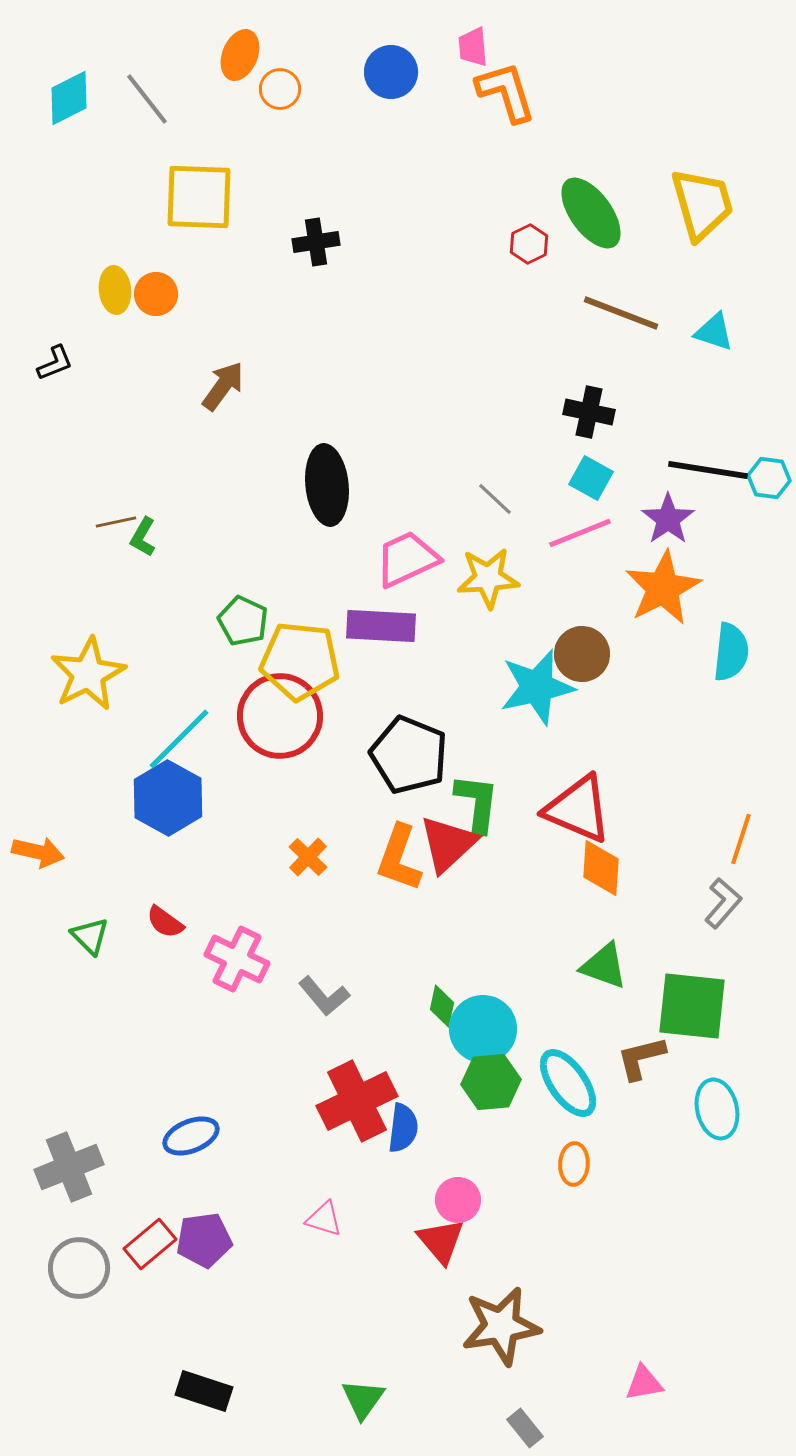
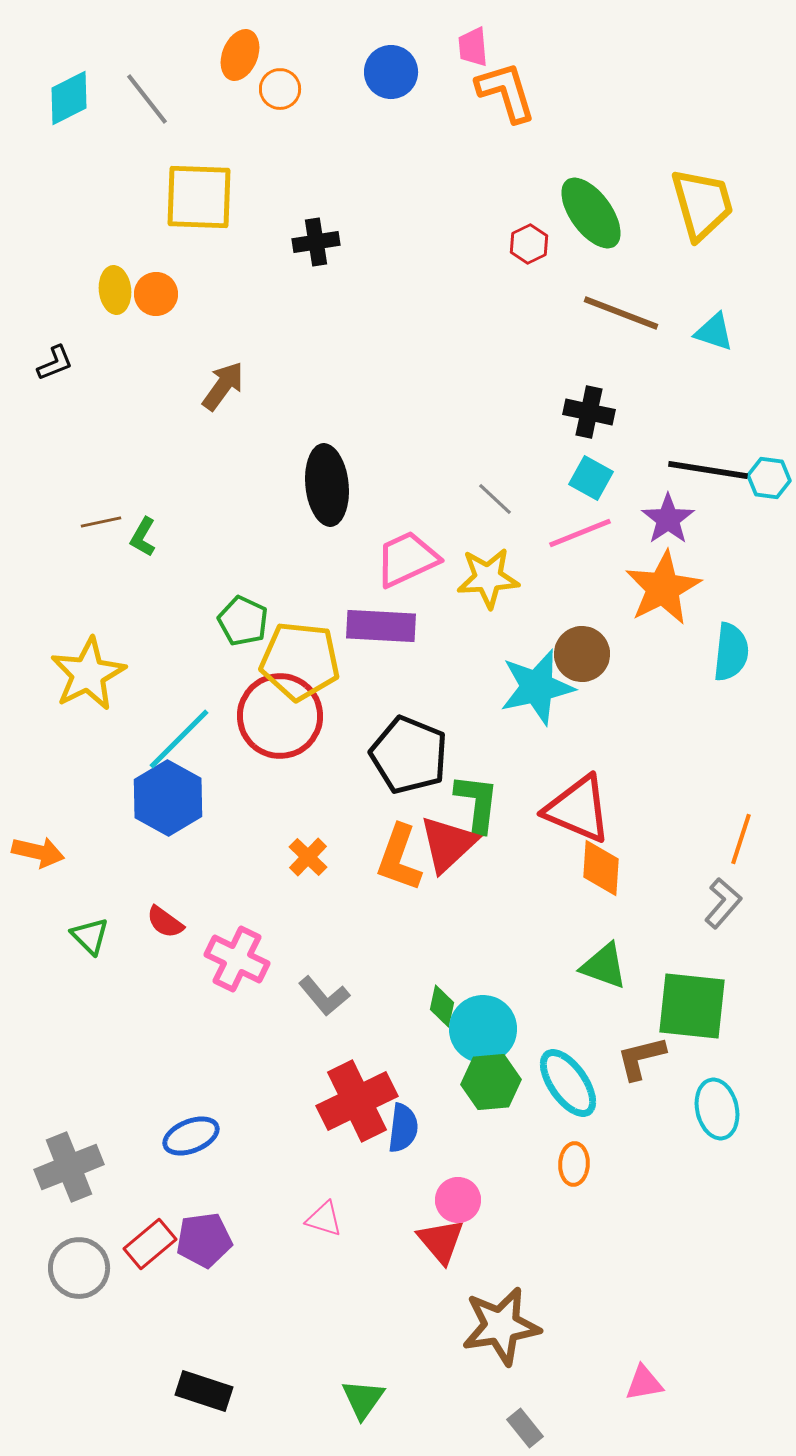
brown line at (116, 522): moved 15 px left
